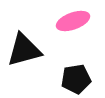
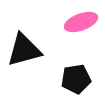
pink ellipse: moved 8 px right, 1 px down
